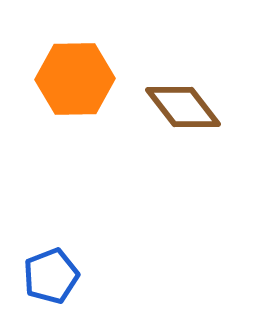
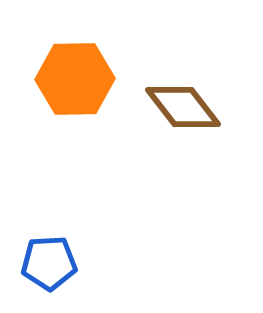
blue pentagon: moved 2 px left, 13 px up; rotated 18 degrees clockwise
